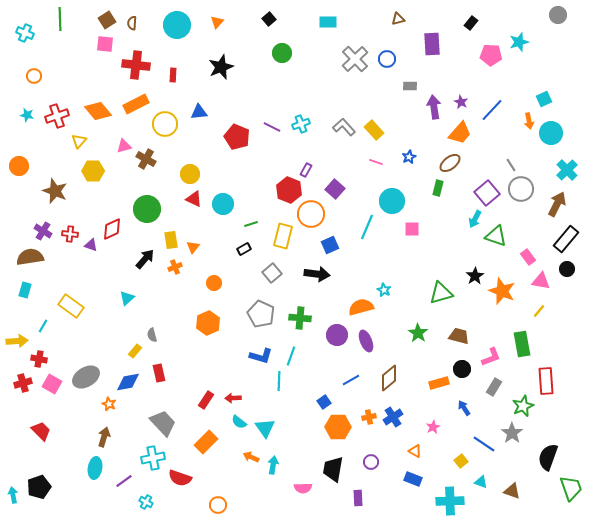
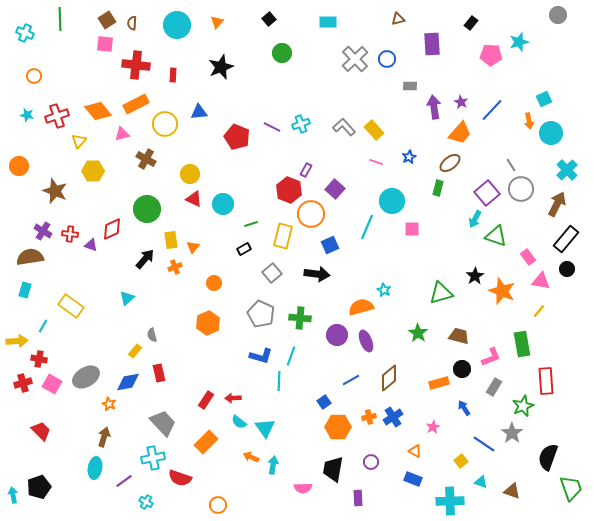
pink triangle at (124, 146): moved 2 px left, 12 px up
